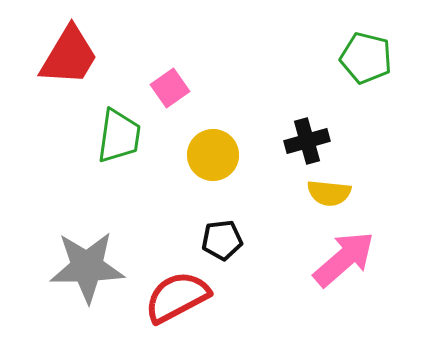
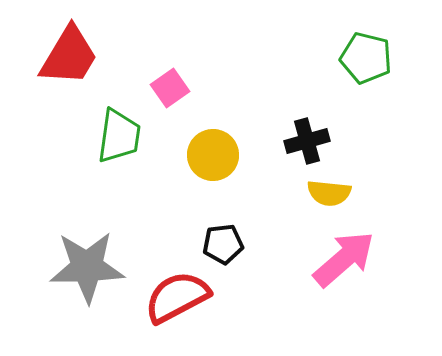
black pentagon: moved 1 px right, 4 px down
